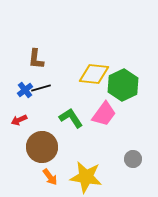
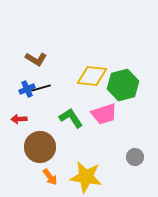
brown L-shape: rotated 65 degrees counterclockwise
yellow diamond: moved 2 px left, 2 px down
green hexagon: rotated 12 degrees clockwise
blue cross: moved 2 px right, 1 px up; rotated 14 degrees clockwise
pink trapezoid: rotated 36 degrees clockwise
red arrow: moved 1 px up; rotated 21 degrees clockwise
brown circle: moved 2 px left
gray circle: moved 2 px right, 2 px up
